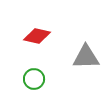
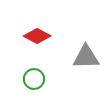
red diamond: rotated 16 degrees clockwise
